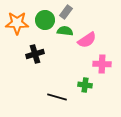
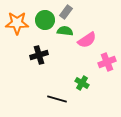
black cross: moved 4 px right, 1 px down
pink cross: moved 5 px right, 2 px up; rotated 24 degrees counterclockwise
green cross: moved 3 px left, 2 px up; rotated 24 degrees clockwise
black line: moved 2 px down
